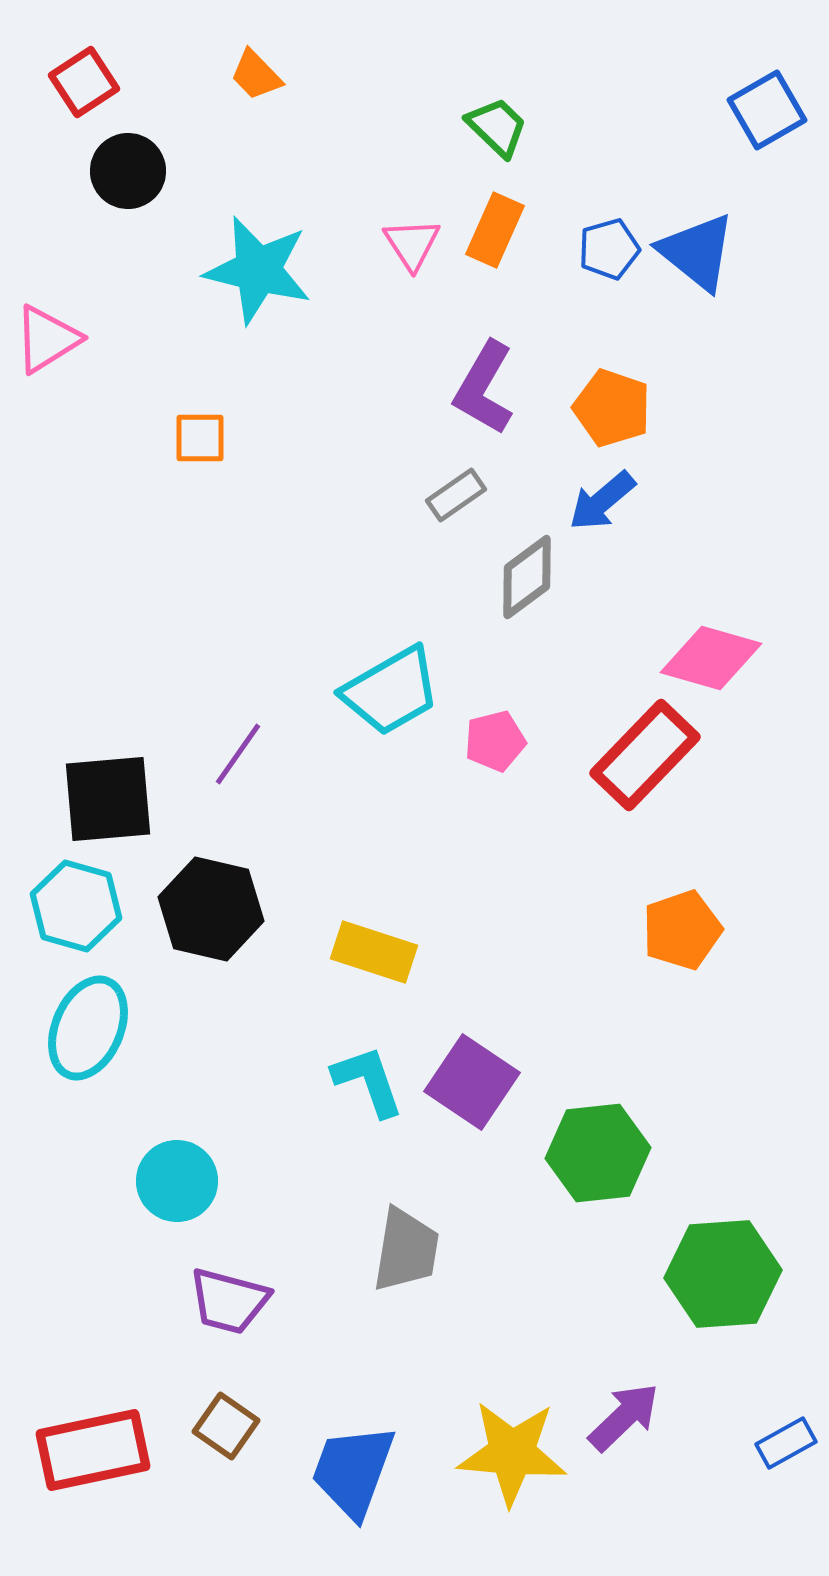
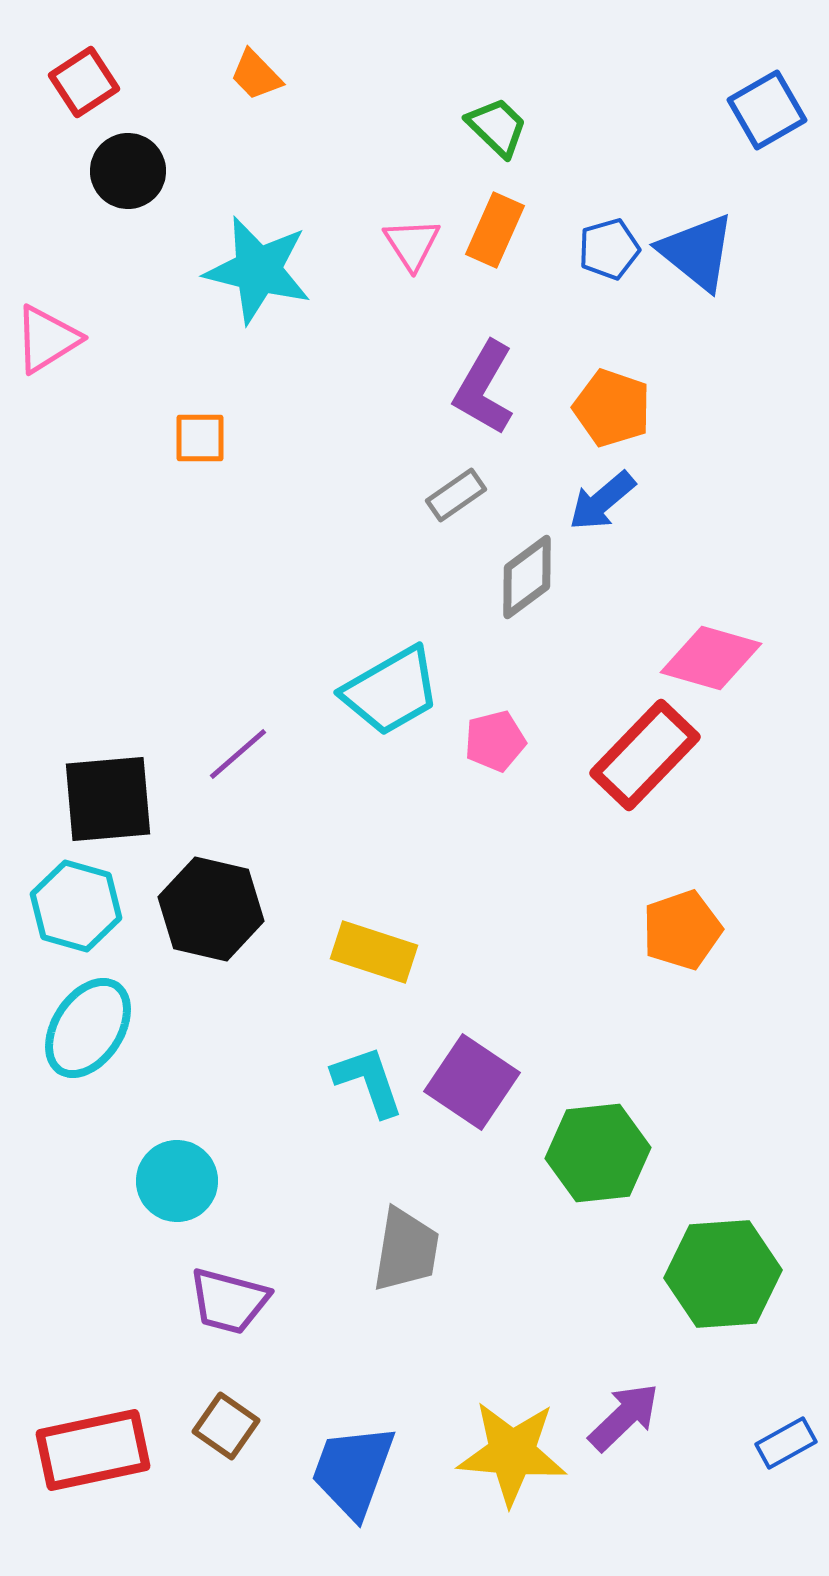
purple line at (238, 754): rotated 14 degrees clockwise
cyan ellipse at (88, 1028): rotated 10 degrees clockwise
